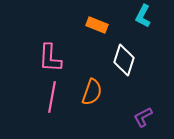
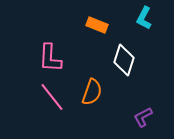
cyan L-shape: moved 1 px right, 2 px down
pink line: rotated 48 degrees counterclockwise
